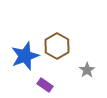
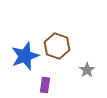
brown hexagon: rotated 10 degrees counterclockwise
purple rectangle: rotated 63 degrees clockwise
